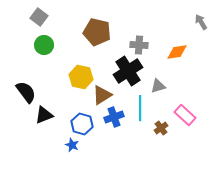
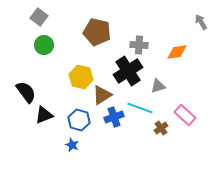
cyan line: rotated 70 degrees counterclockwise
blue hexagon: moved 3 px left, 4 px up
